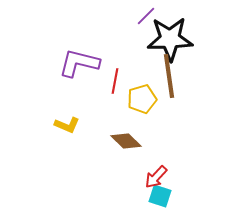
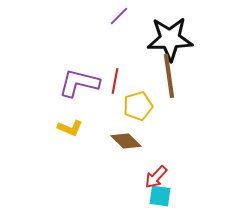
purple line: moved 27 px left
purple L-shape: moved 20 px down
yellow pentagon: moved 4 px left, 7 px down
yellow L-shape: moved 3 px right, 3 px down
cyan square: rotated 10 degrees counterclockwise
